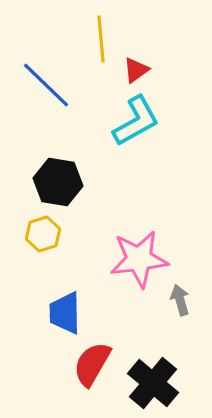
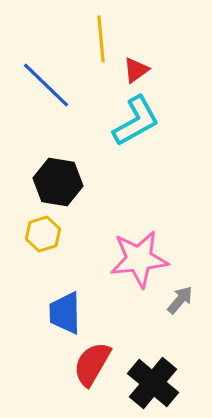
gray arrow: rotated 56 degrees clockwise
